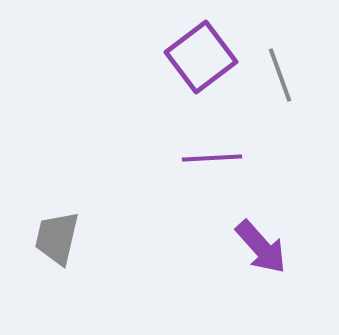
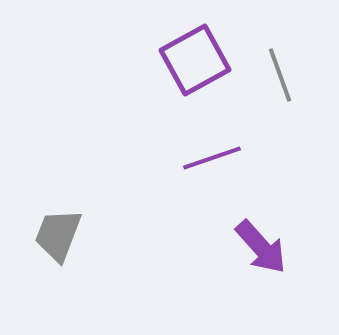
purple square: moved 6 px left, 3 px down; rotated 8 degrees clockwise
purple line: rotated 16 degrees counterclockwise
gray trapezoid: moved 1 px right, 3 px up; rotated 8 degrees clockwise
